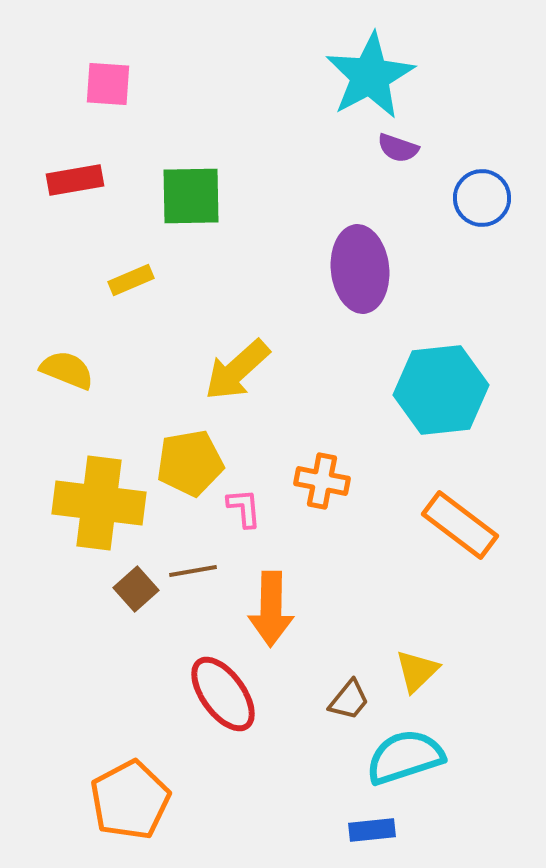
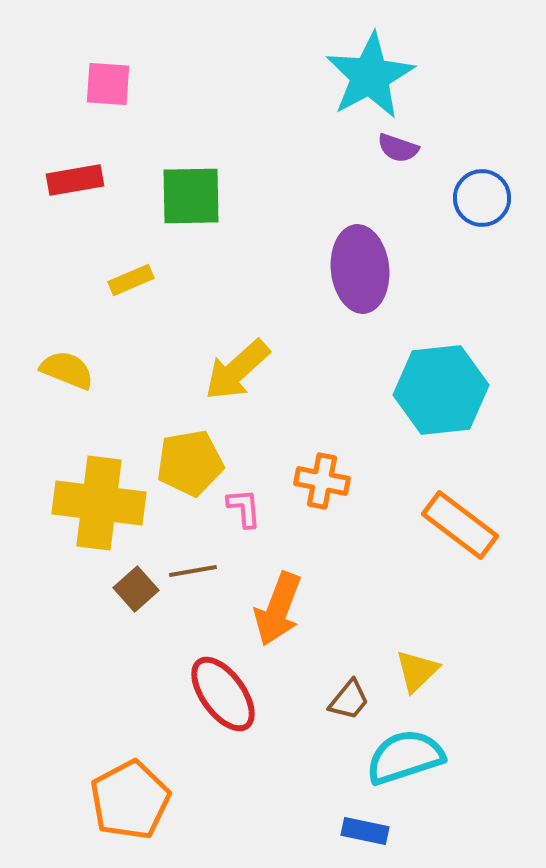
orange arrow: moved 7 px right; rotated 20 degrees clockwise
blue rectangle: moved 7 px left, 1 px down; rotated 18 degrees clockwise
